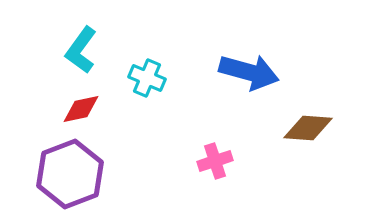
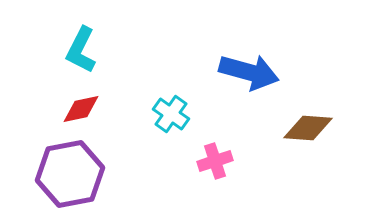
cyan L-shape: rotated 9 degrees counterclockwise
cyan cross: moved 24 px right, 36 px down; rotated 12 degrees clockwise
purple hexagon: rotated 10 degrees clockwise
